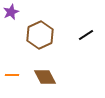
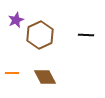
purple star: moved 5 px right, 8 px down
black line: rotated 35 degrees clockwise
orange line: moved 2 px up
